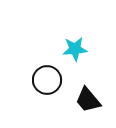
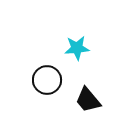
cyan star: moved 2 px right, 1 px up
